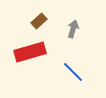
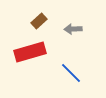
gray arrow: rotated 108 degrees counterclockwise
blue line: moved 2 px left, 1 px down
